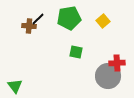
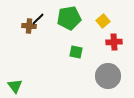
red cross: moved 3 px left, 21 px up
